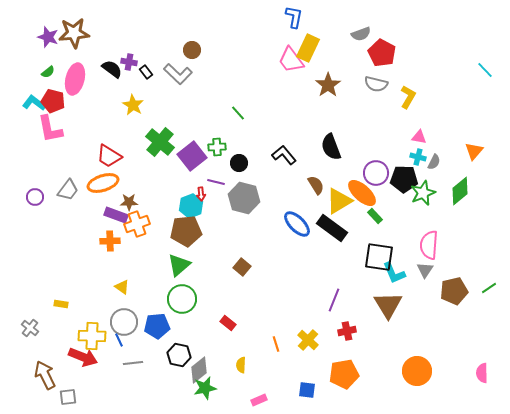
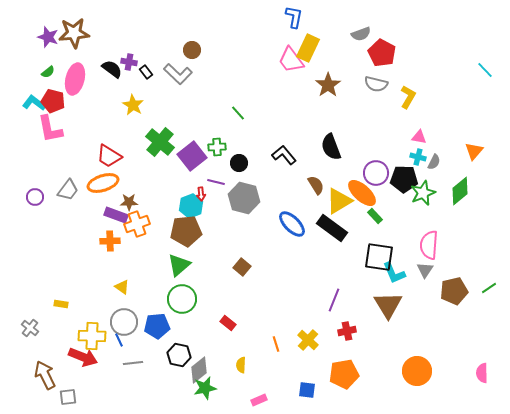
blue ellipse at (297, 224): moved 5 px left
